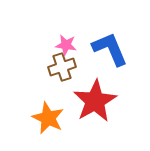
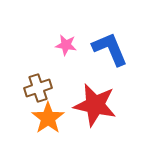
brown cross: moved 24 px left, 21 px down
red star: moved 4 px down; rotated 30 degrees counterclockwise
orange star: rotated 12 degrees clockwise
